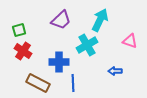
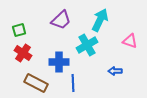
red cross: moved 2 px down
brown rectangle: moved 2 px left
